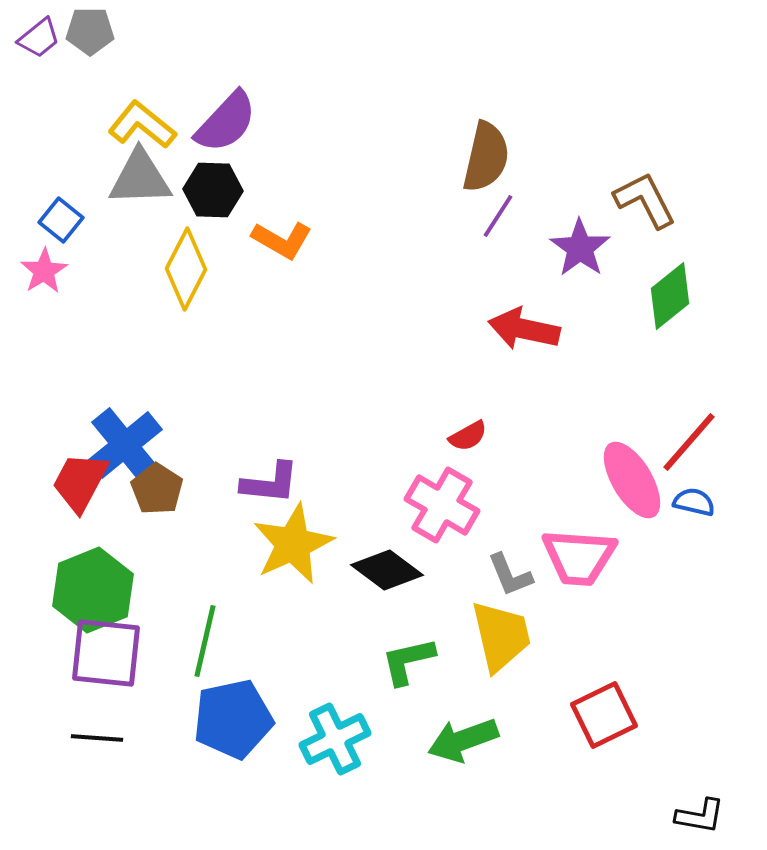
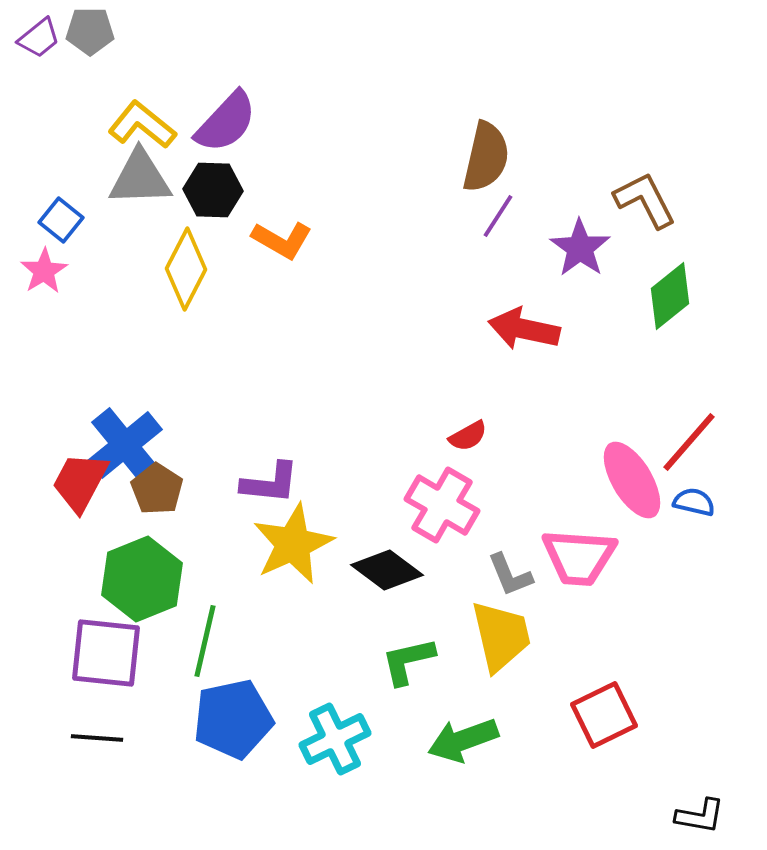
green hexagon: moved 49 px right, 11 px up
